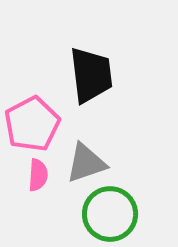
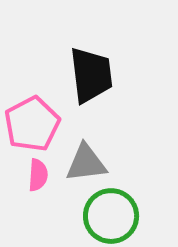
gray triangle: rotated 12 degrees clockwise
green circle: moved 1 px right, 2 px down
